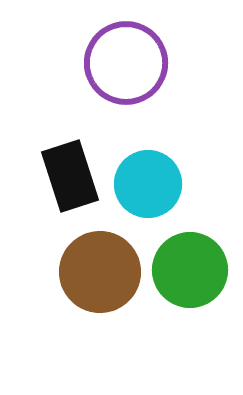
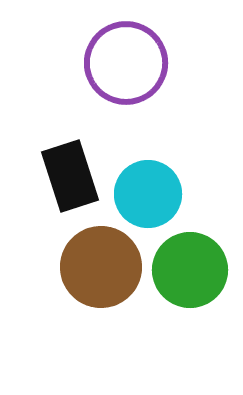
cyan circle: moved 10 px down
brown circle: moved 1 px right, 5 px up
